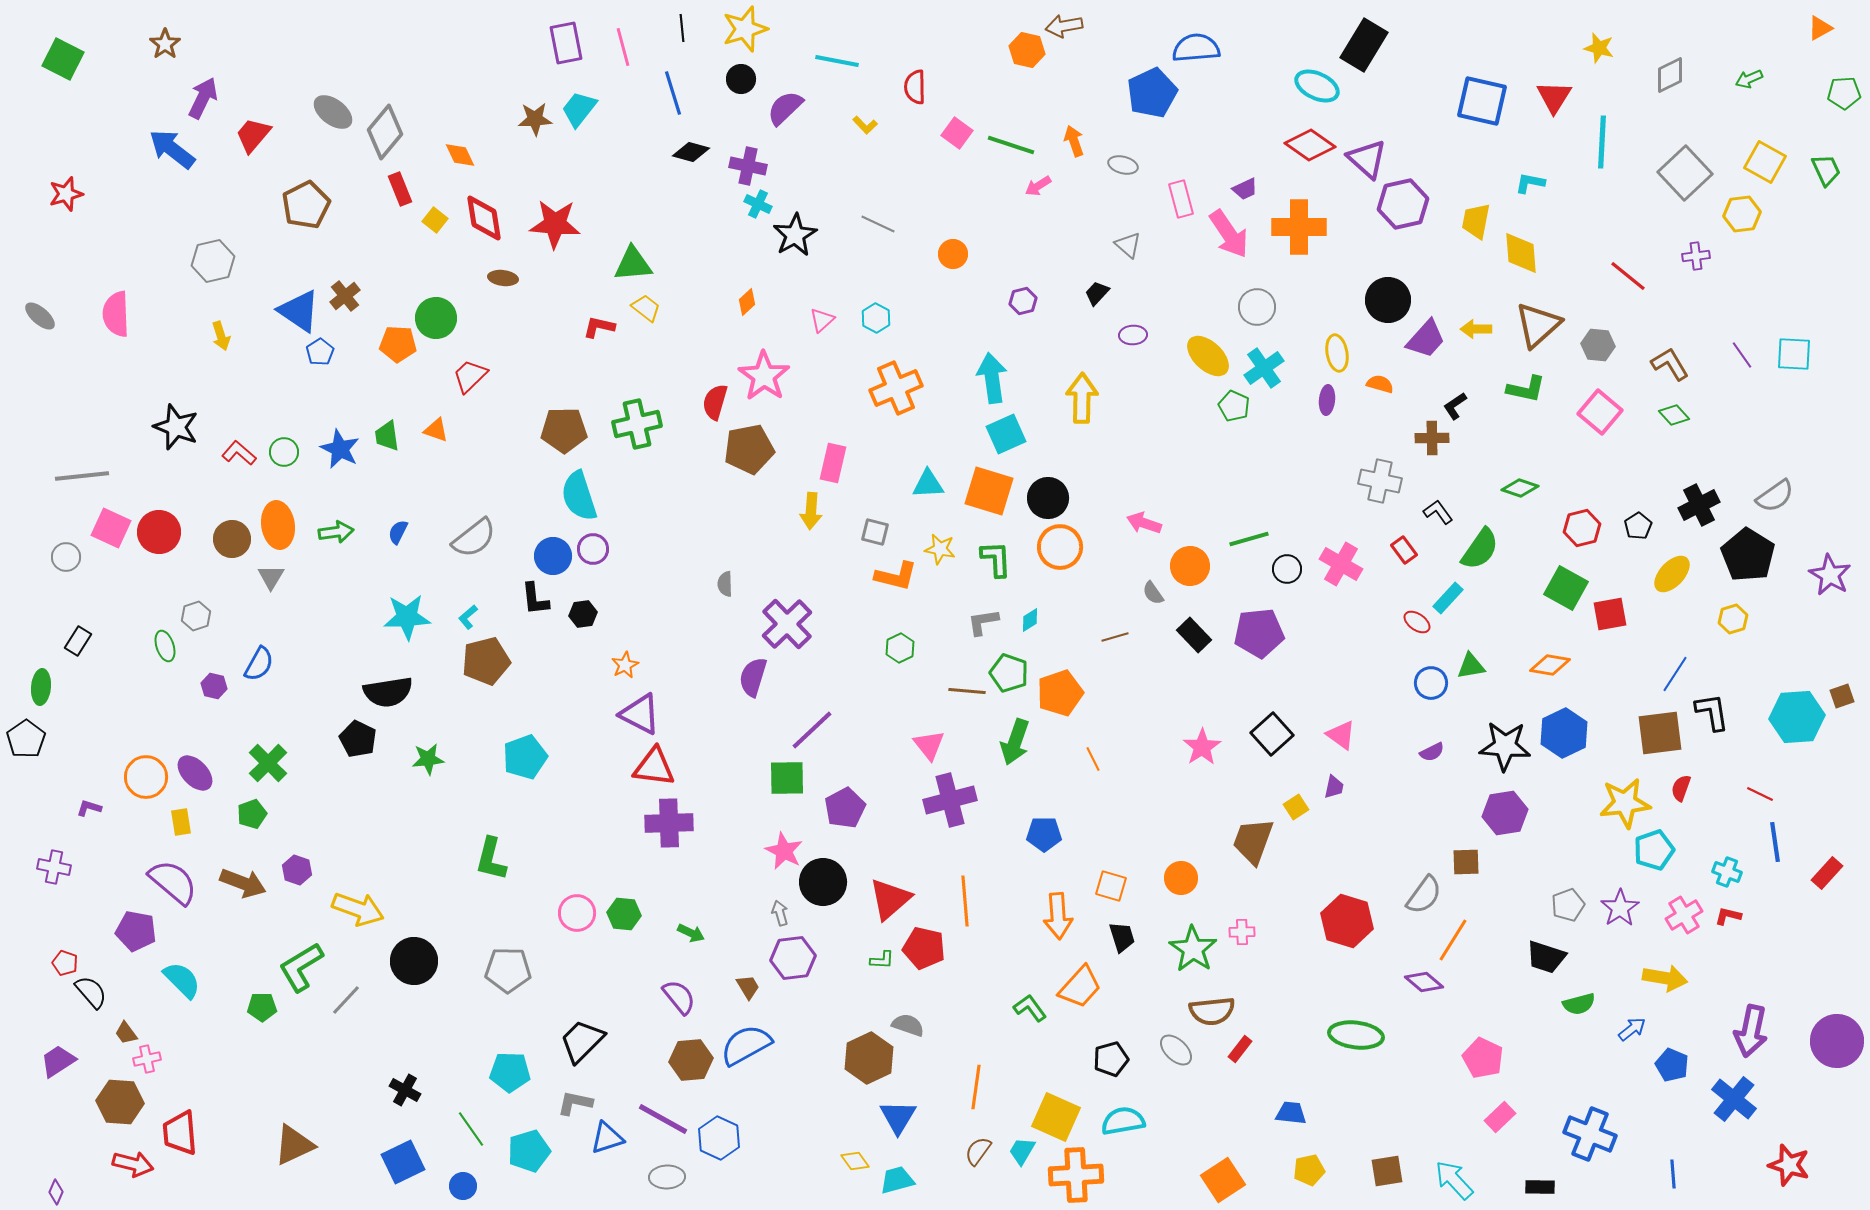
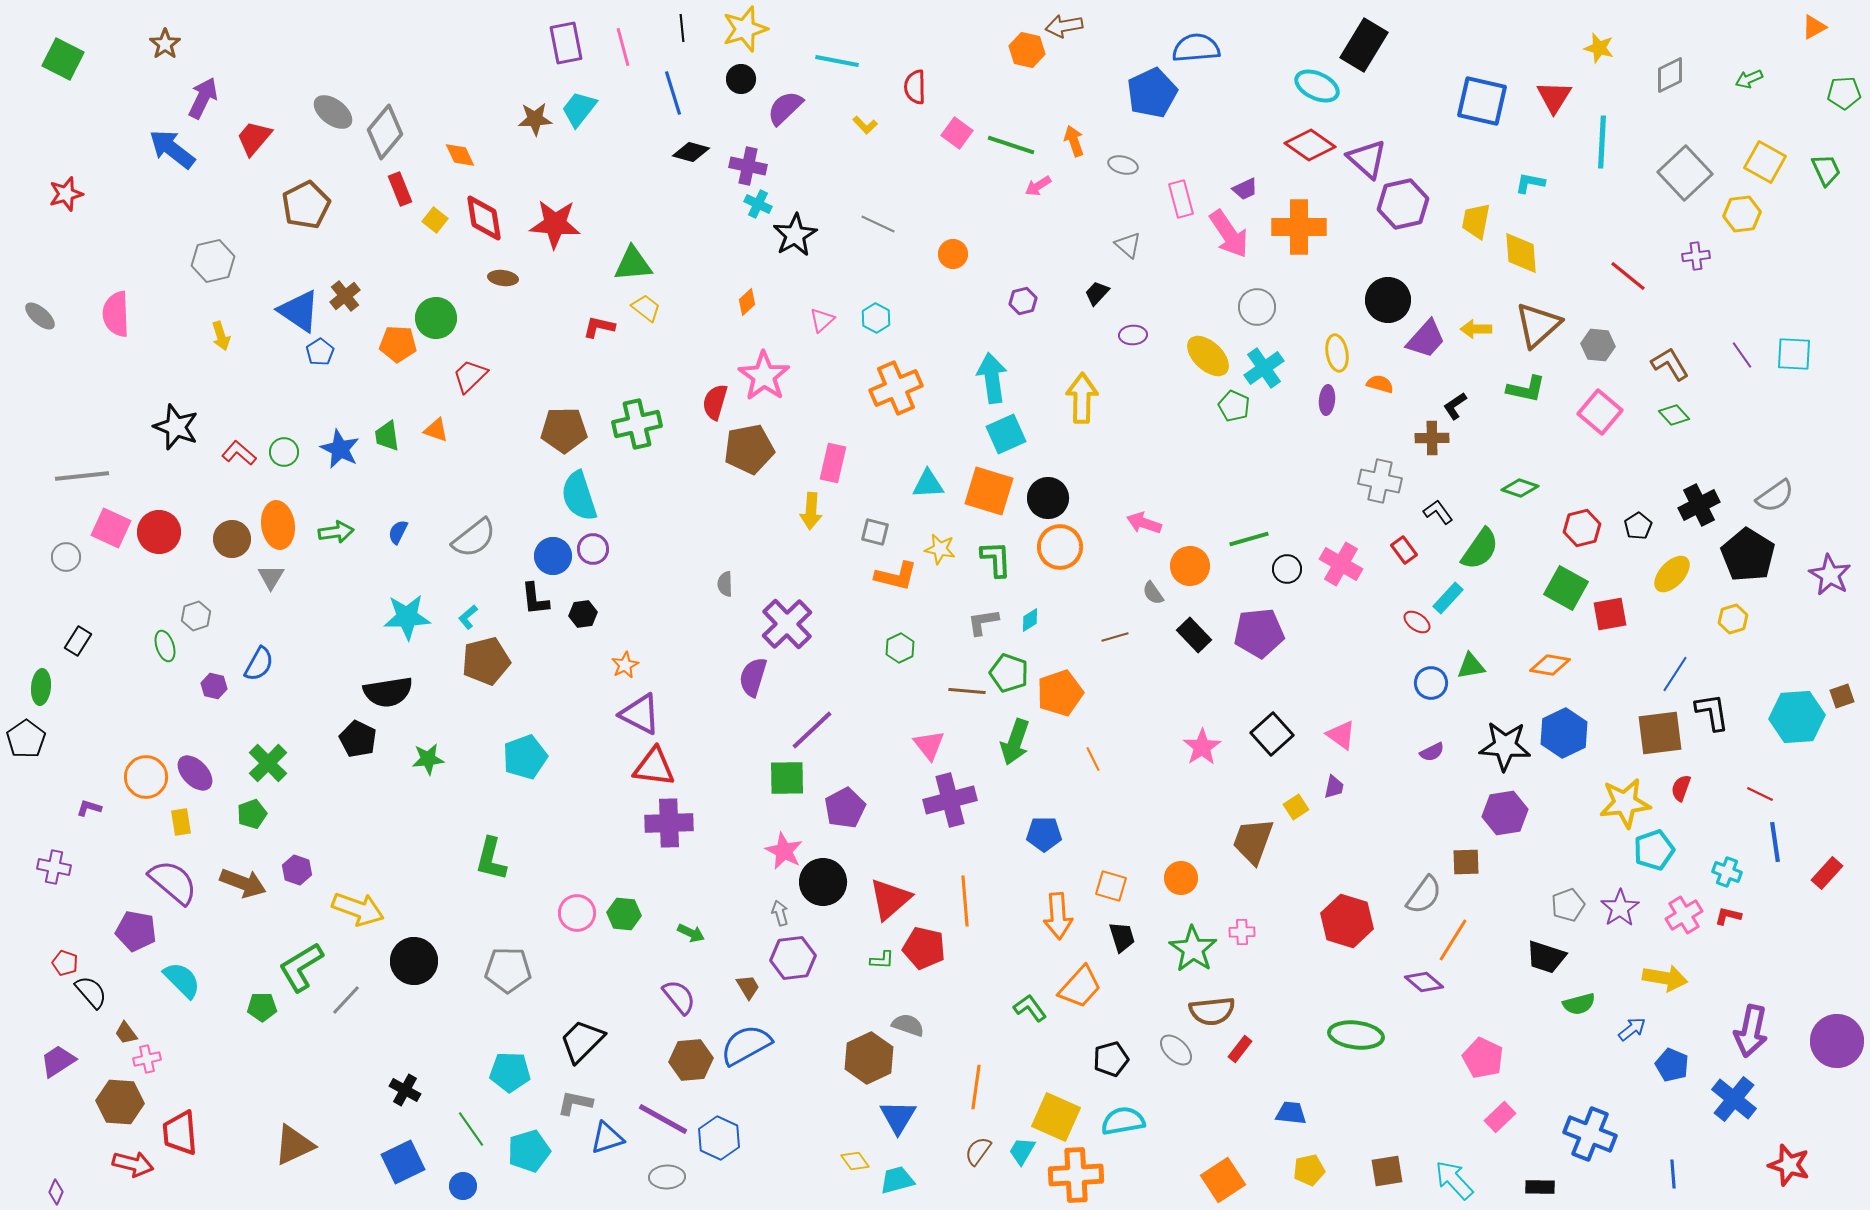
orange triangle at (1820, 28): moved 6 px left, 1 px up
red trapezoid at (253, 135): moved 1 px right, 3 px down
